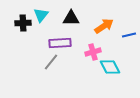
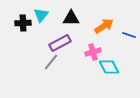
blue line: rotated 32 degrees clockwise
purple rectangle: rotated 25 degrees counterclockwise
cyan diamond: moved 1 px left
